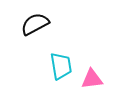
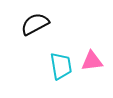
pink triangle: moved 18 px up
